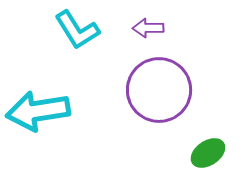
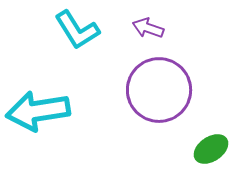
purple arrow: rotated 20 degrees clockwise
green ellipse: moved 3 px right, 4 px up
